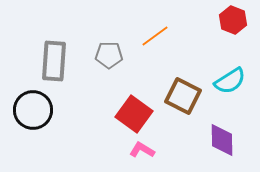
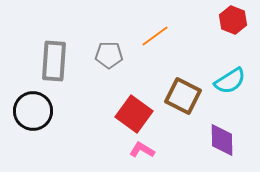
black circle: moved 1 px down
